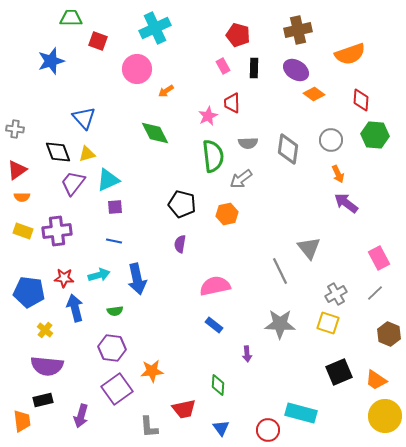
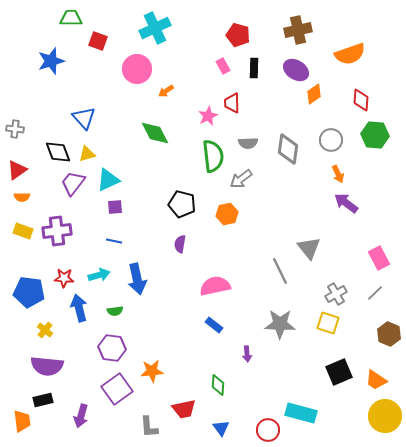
orange diamond at (314, 94): rotated 70 degrees counterclockwise
blue arrow at (75, 308): moved 4 px right
